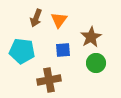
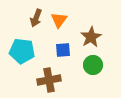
green circle: moved 3 px left, 2 px down
